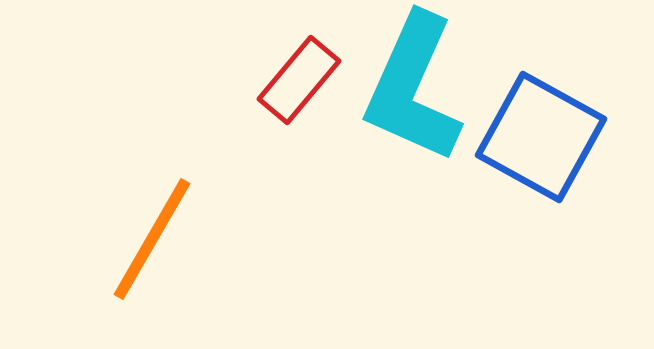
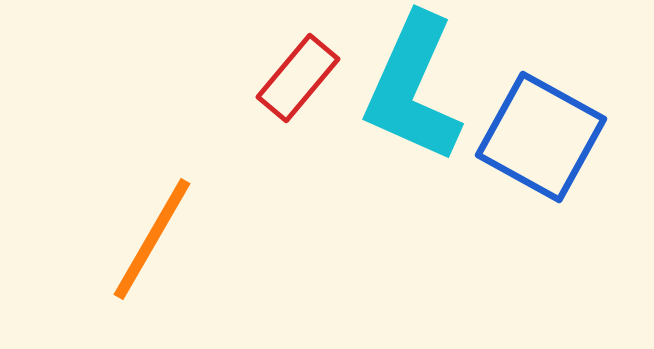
red rectangle: moved 1 px left, 2 px up
